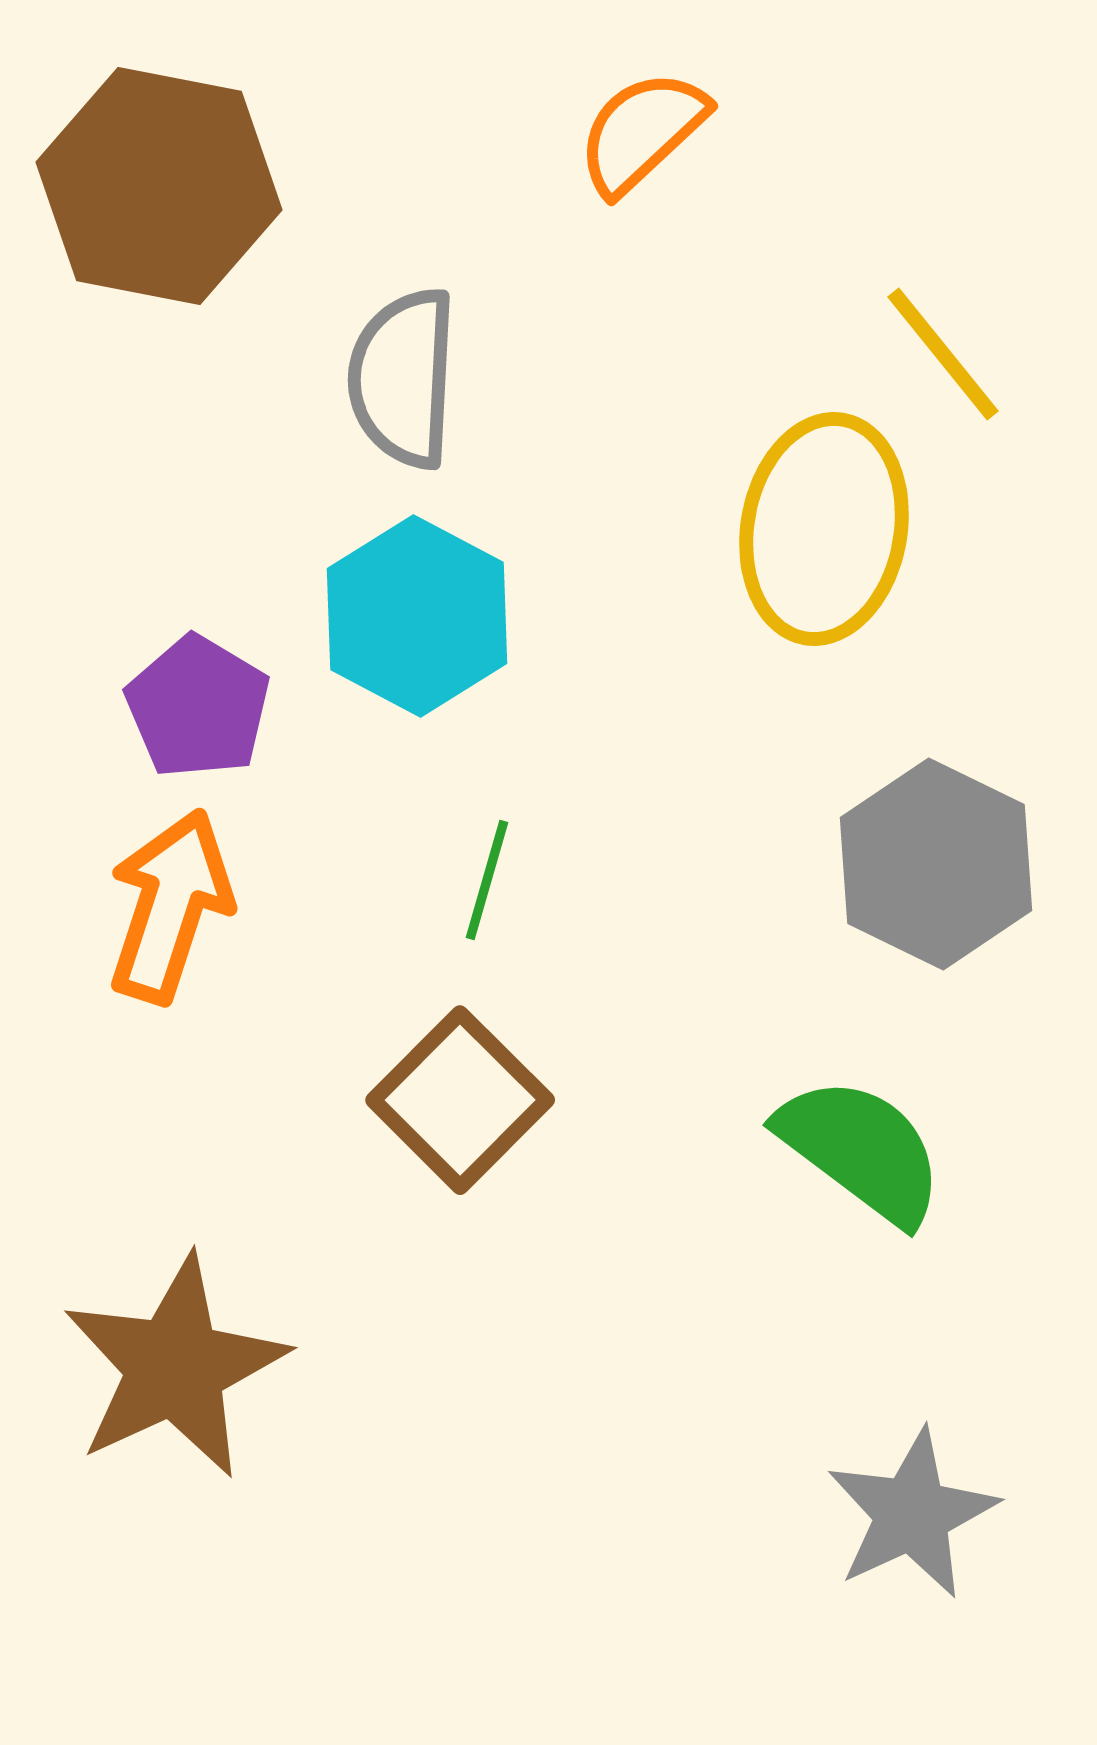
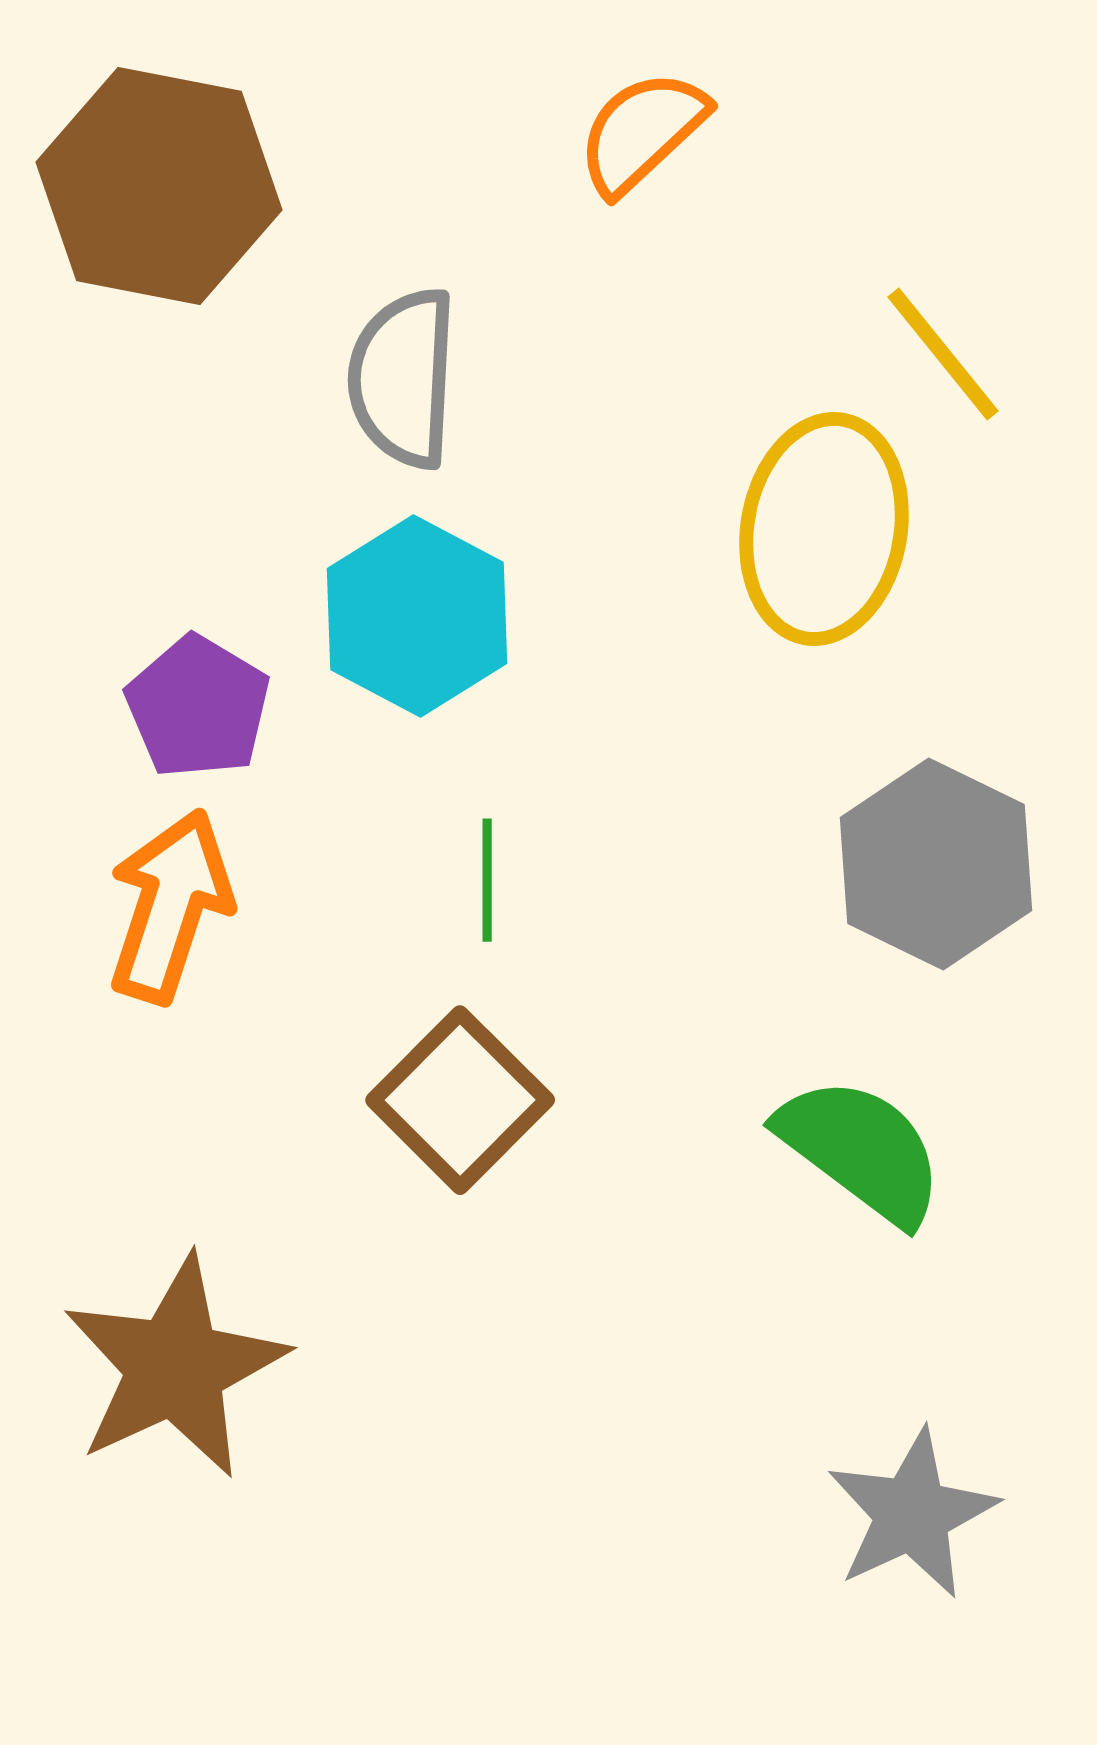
green line: rotated 16 degrees counterclockwise
